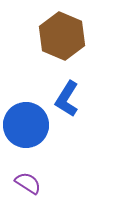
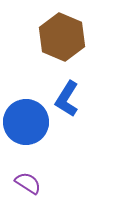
brown hexagon: moved 1 px down
blue circle: moved 3 px up
